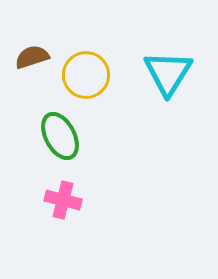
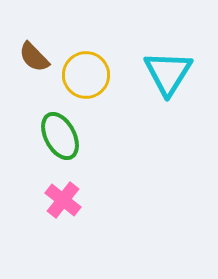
brown semicircle: moved 2 px right; rotated 116 degrees counterclockwise
pink cross: rotated 24 degrees clockwise
